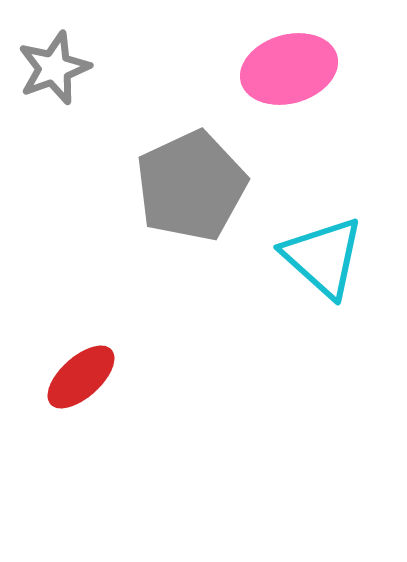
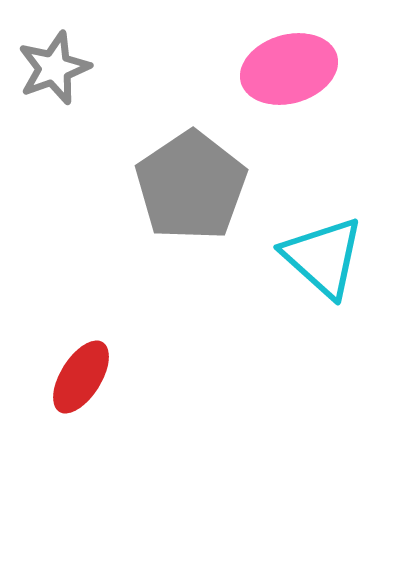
gray pentagon: rotated 9 degrees counterclockwise
red ellipse: rotated 16 degrees counterclockwise
